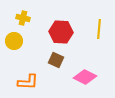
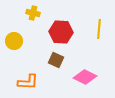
yellow cross: moved 10 px right, 5 px up
